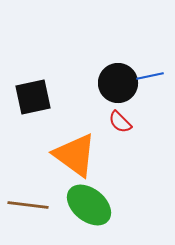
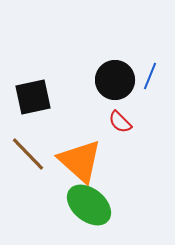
blue line: rotated 56 degrees counterclockwise
black circle: moved 3 px left, 3 px up
orange triangle: moved 5 px right, 6 px down; rotated 6 degrees clockwise
brown line: moved 51 px up; rotated 39 degrees clockwise
